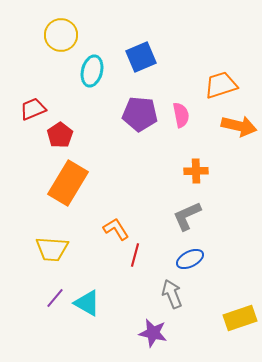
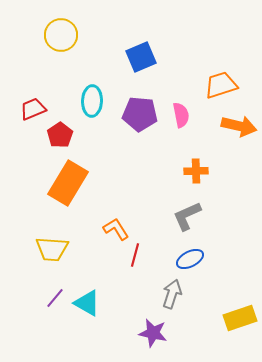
cyan ellipse: moved 30 px down; rotated 12 degrees counterclockwise
gray arrow: rotated 40 degrees clockwise
